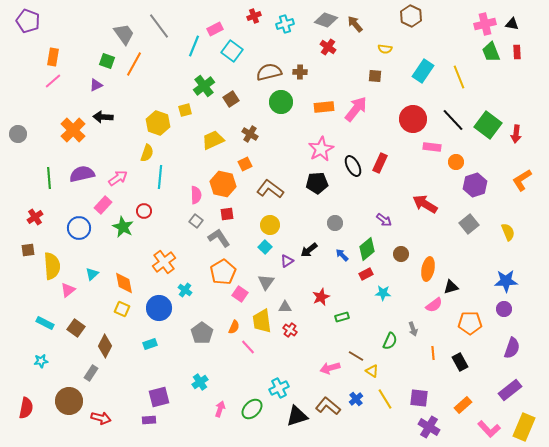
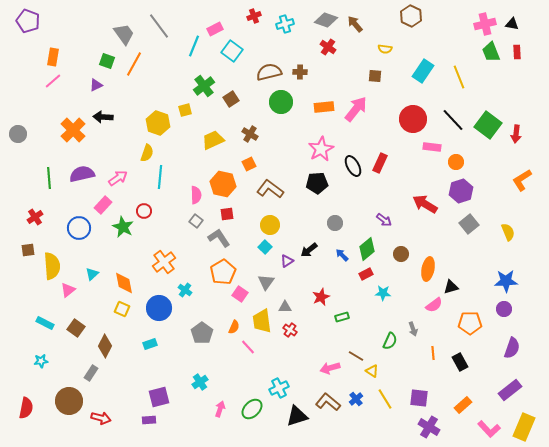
orange square at (245, 164): moved 4 px right
purple hexagon at (475, 185): moved 14 px left, 6 px down
brown L-shape at (328, 406): moved 4 px up
